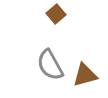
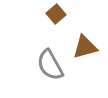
brown triangle: moved 28 px up
